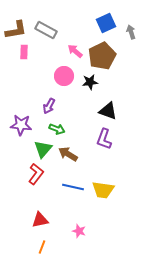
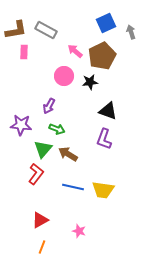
red triangle: rotated 18 degrees counterclockwise
